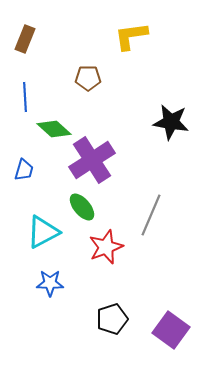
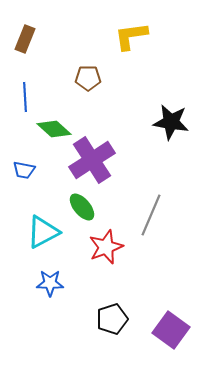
blue trapezoid: rotated 85 degrees clockwise
